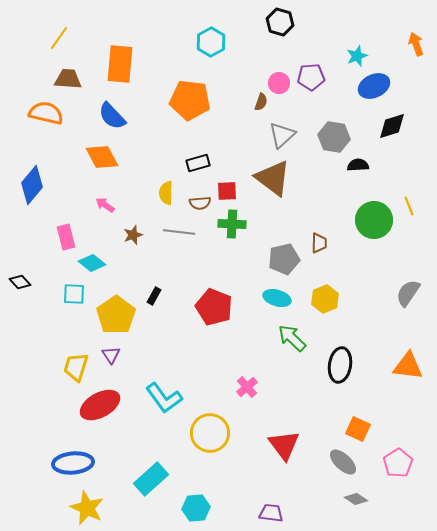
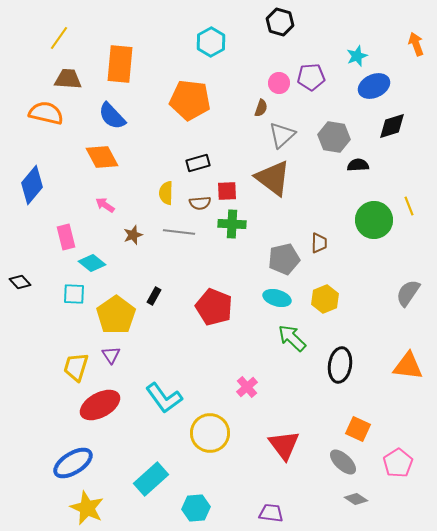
brown semicircle at (261, 102): moved 6 px down
blue ellipse at (73, 463): rotated 27 degrees counterclockwise
